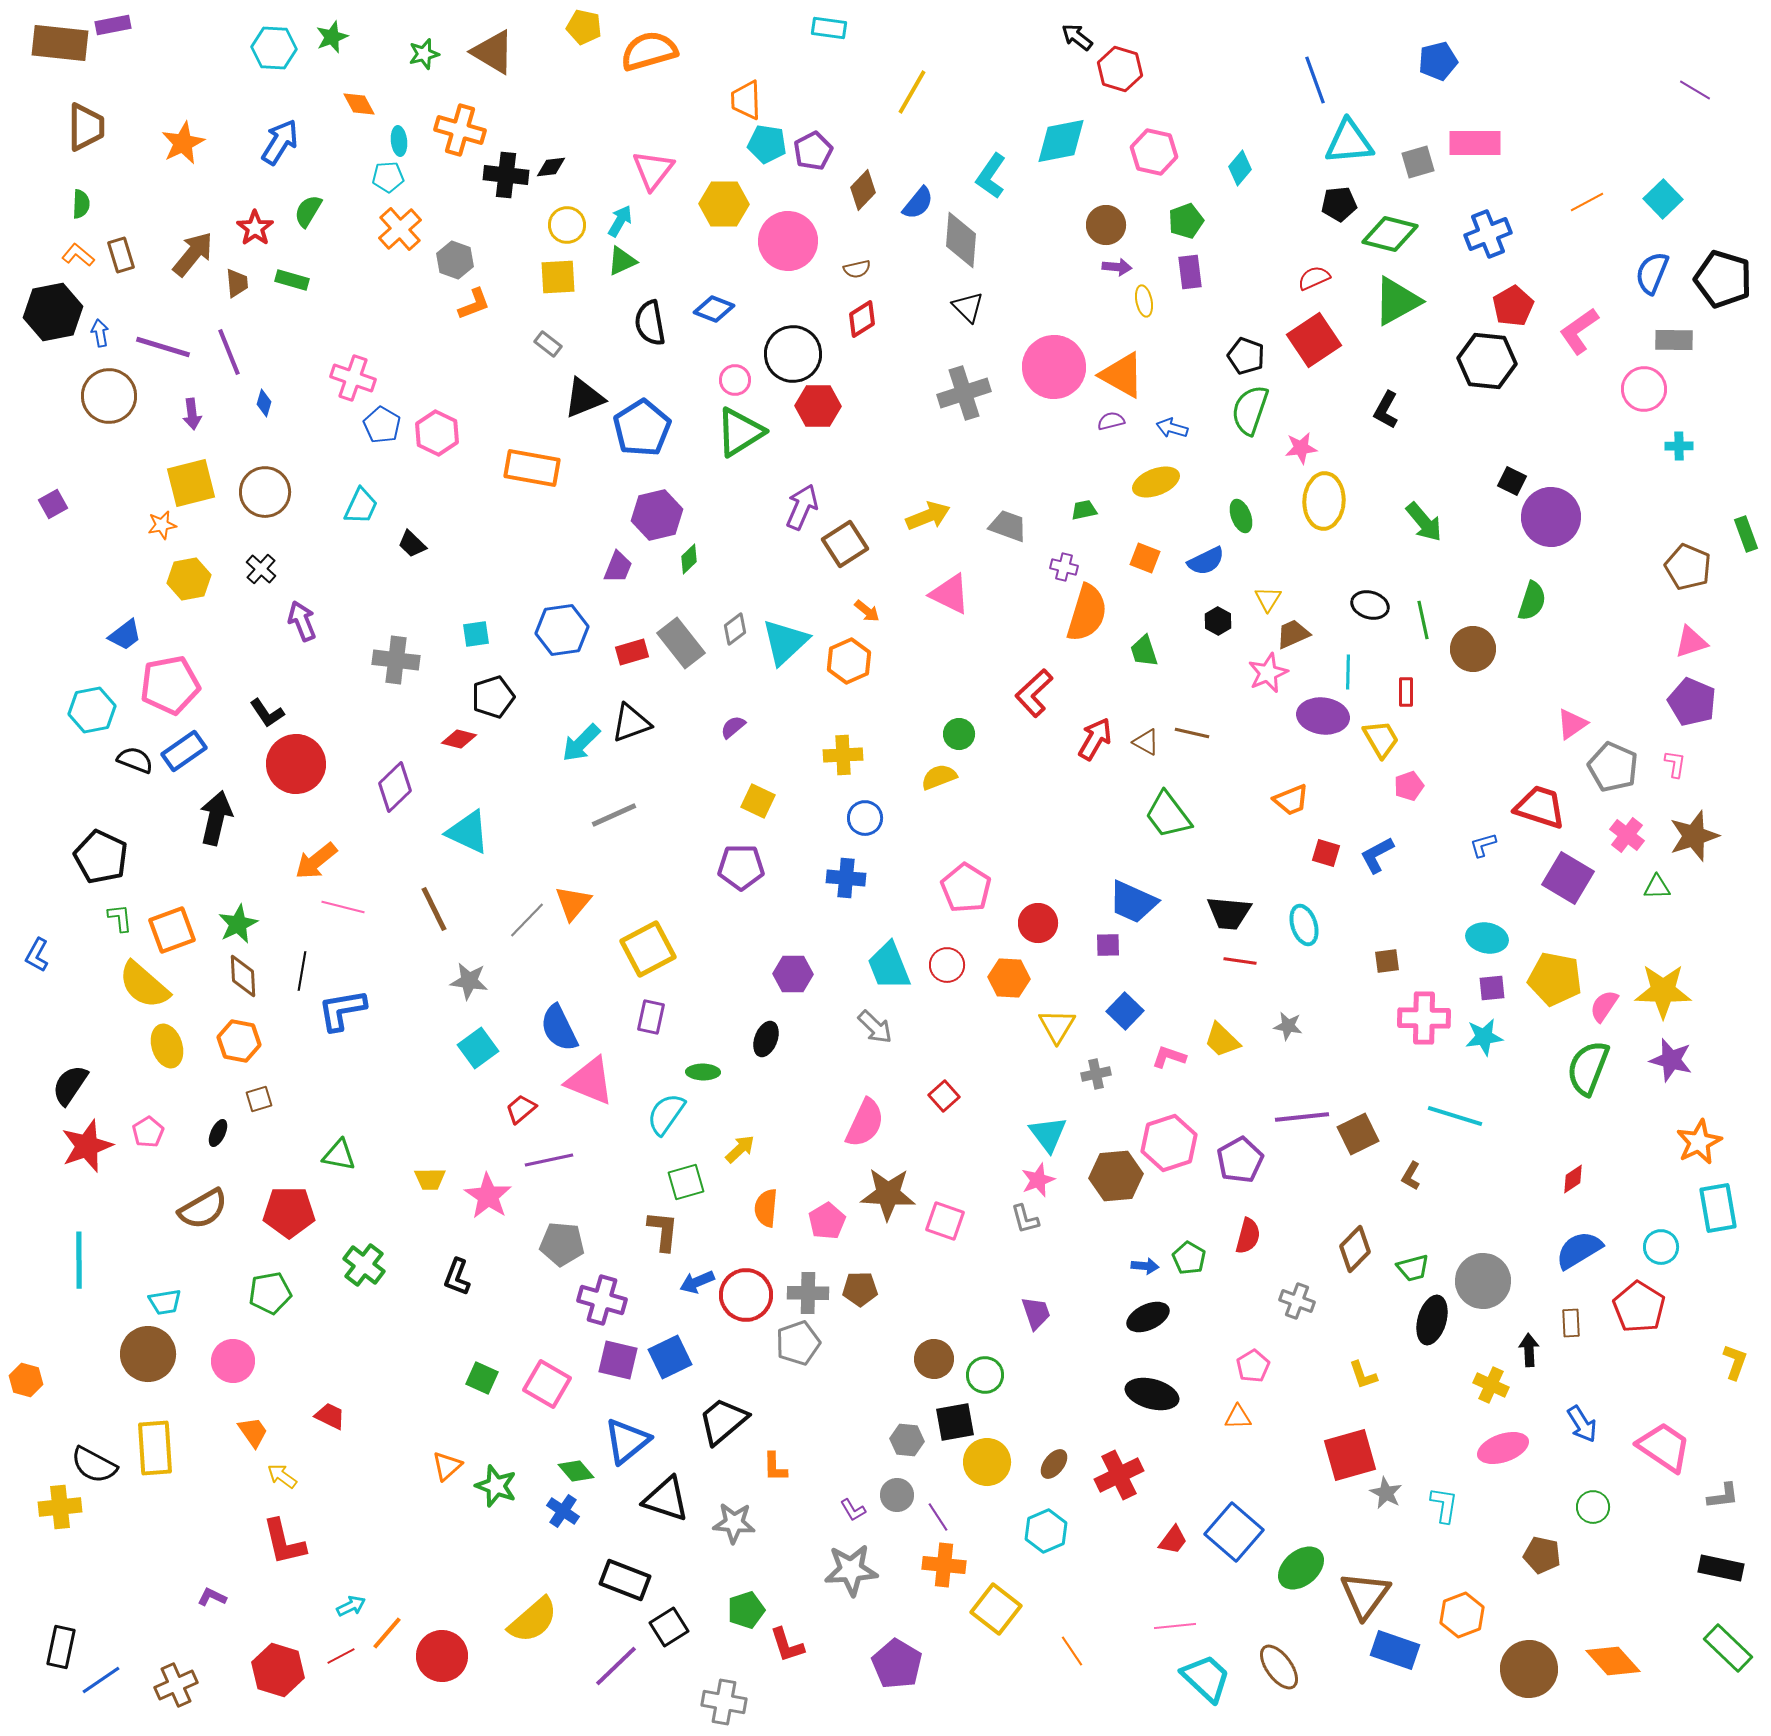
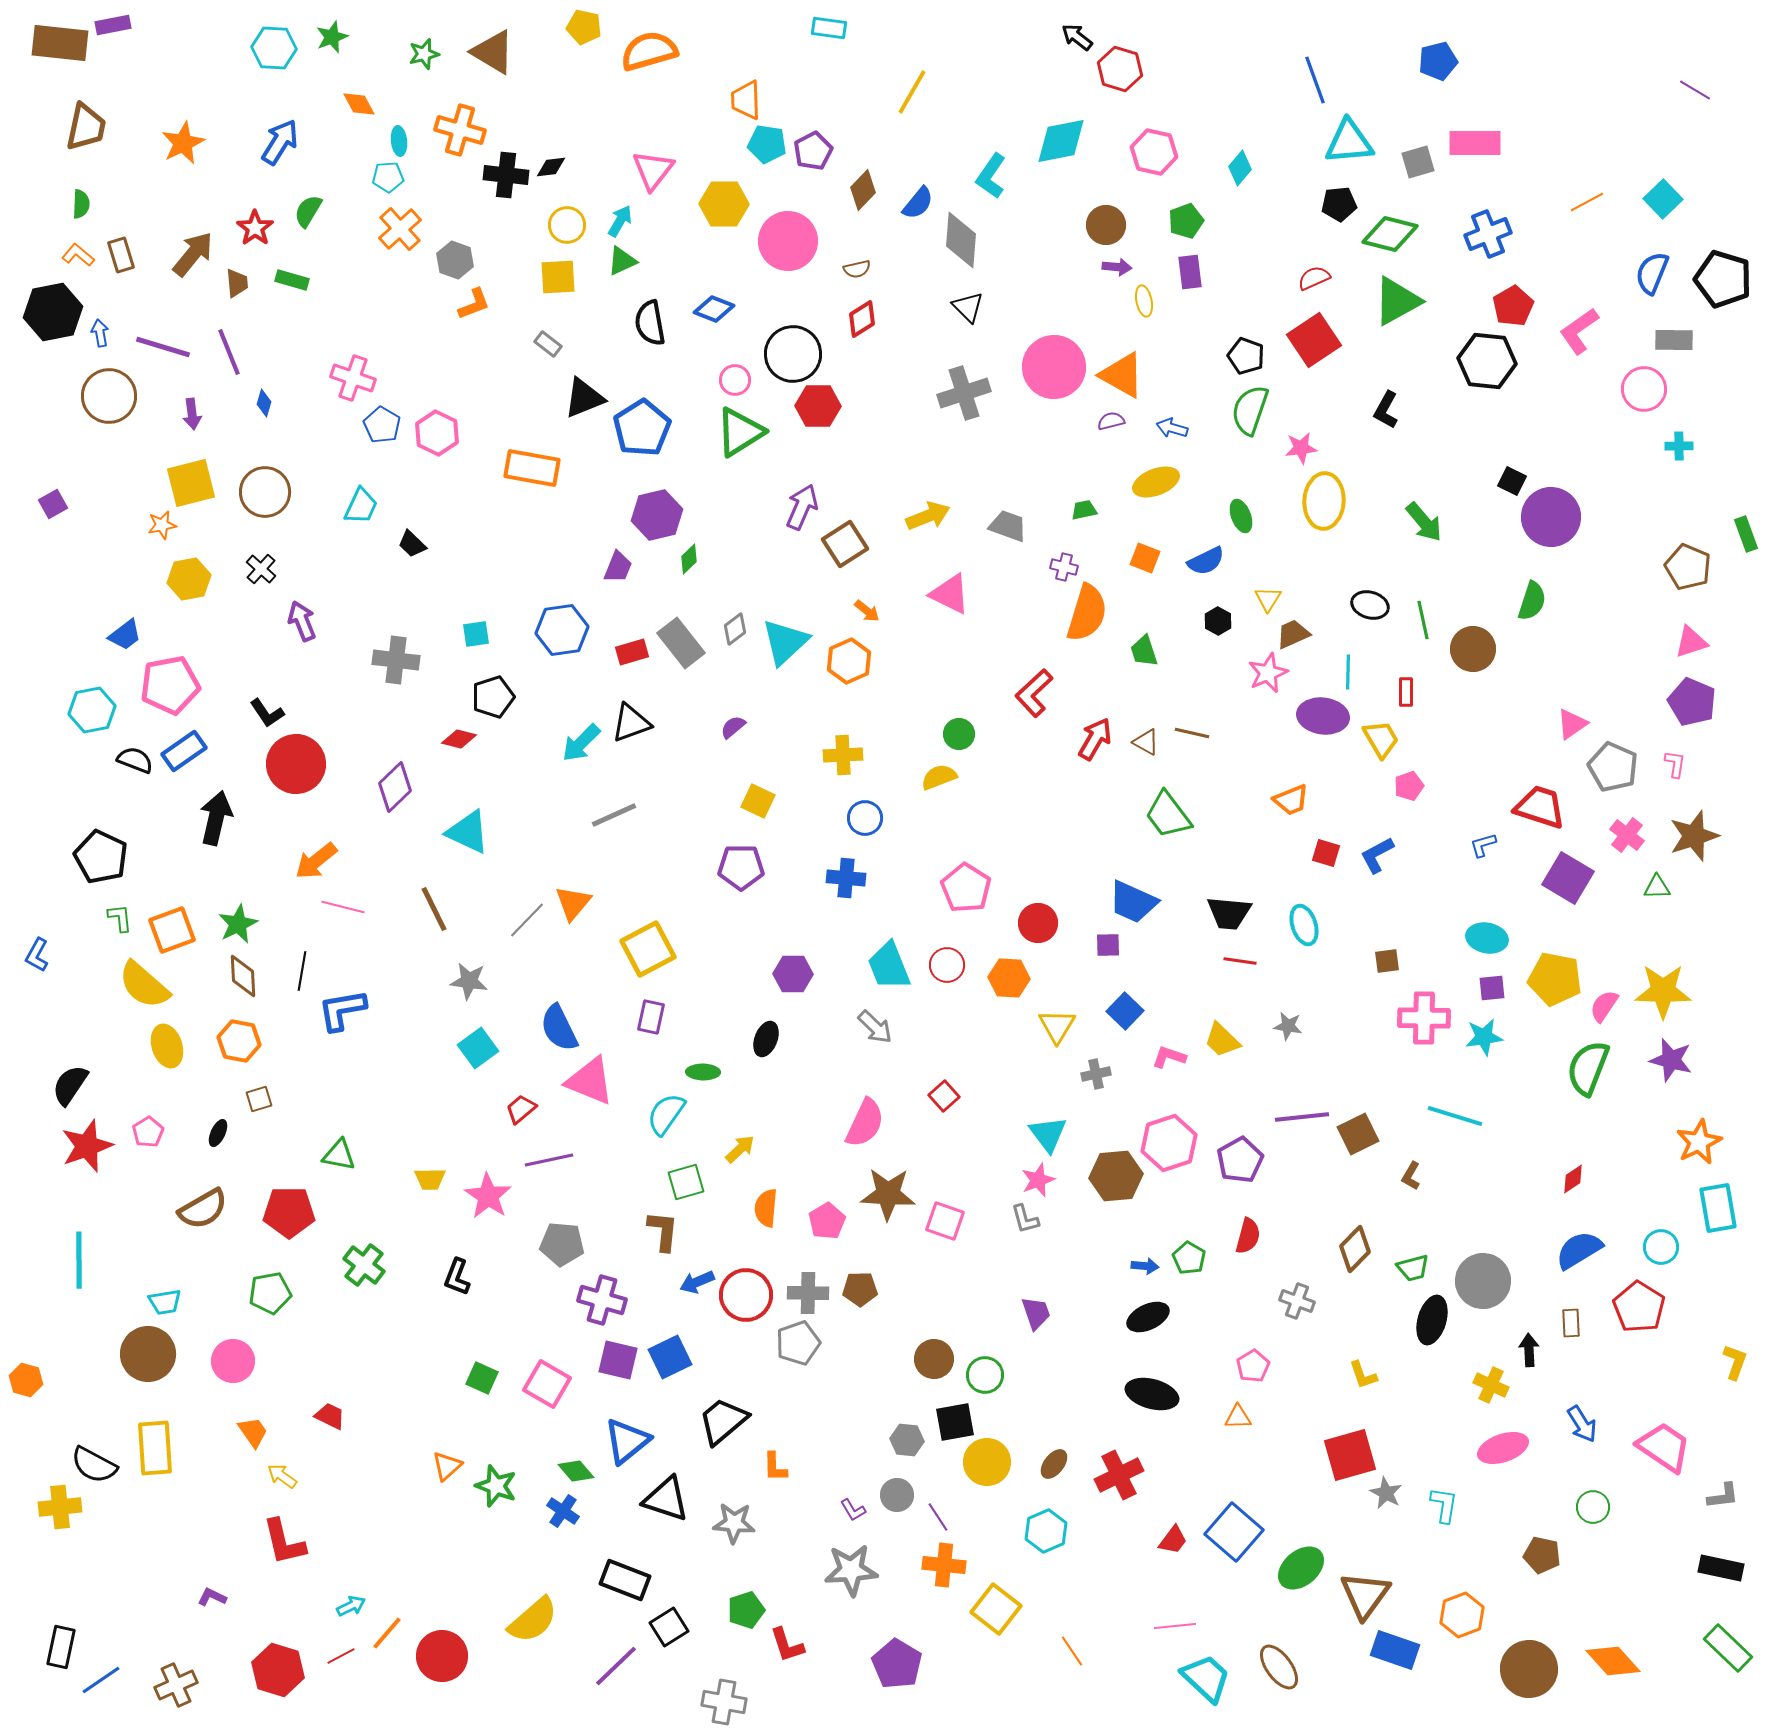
brown trapezoid at (86, 127): rotated 12 degrees clockwise
